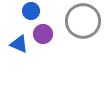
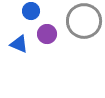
gray circle: moved 1 px right
purple circle: moved 4 px right
